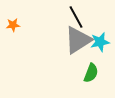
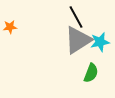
orange star: moved 3 px left, 2 px down
